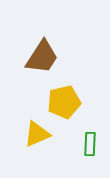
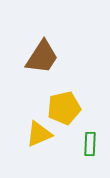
yellow pentagon: moved 6 px down
yellow triangle: moved 2 px right
